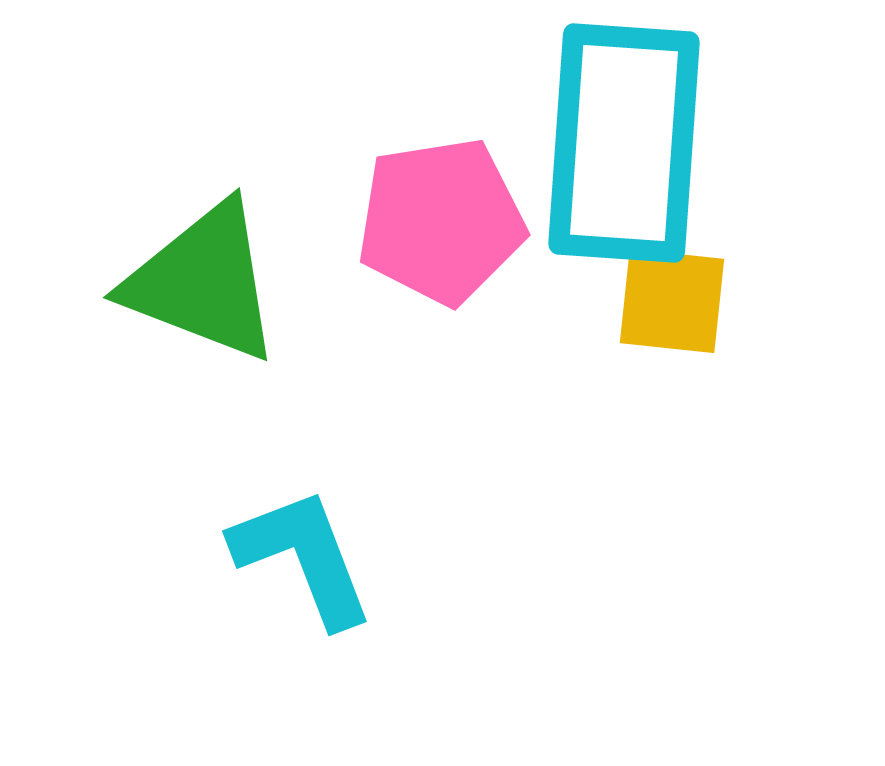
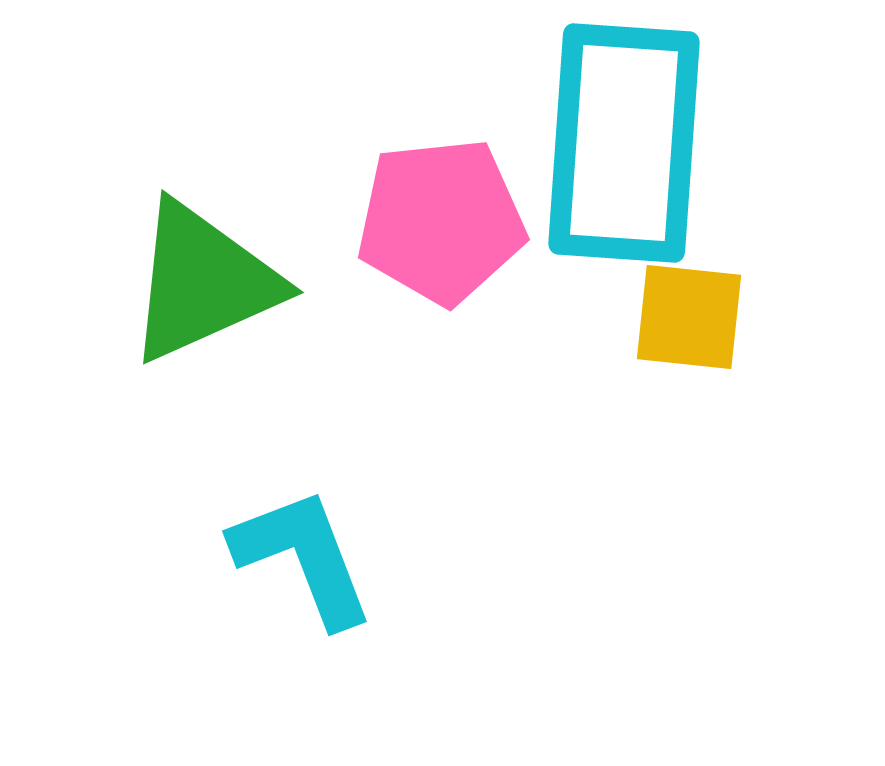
pink pentagon: rotated 3 degrees clockwise
green triangle: rotated 45 degrees counterclockwise
yellow square: moved 17 px right, 16 px down
